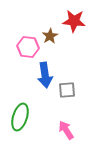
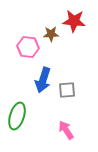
brown star: moved 1 px right, 2 px up; rotated 28 degrees clockwise
blue arrow: moved 2 px left, 5 px down; rotated 25 degrees clockwise
green ellipse: moved 3 px left, 1 px up
